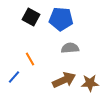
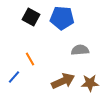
blue pentagon: moved 1 px right, 1 px up
gray semicircle: moved 10 px right, 2 px down
brown arrow: moved 1 px left, 1 px down
